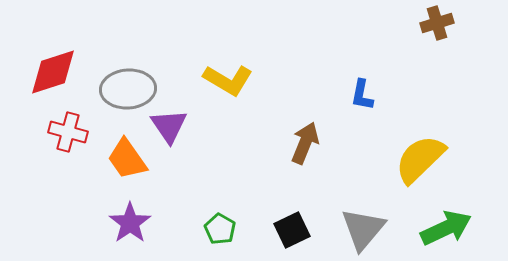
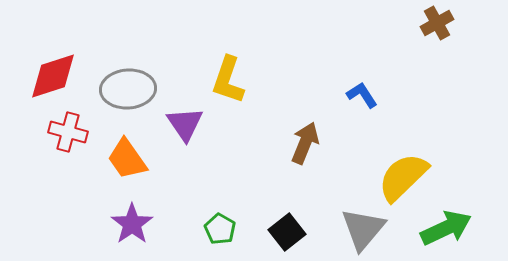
brown cross: rotated 12 degrees counterclockwise
red diamond: moved 4 px down
yellow L-shape: rotated 78 degrees clockwise
blue L-shape: rotated 136 degrees clockwise
purple triangle: moved 16 px right, 2 px up
yellow semicircle: moved 17 px left, 18 px down
purple star: moved 2 px right, 1 px down
black square: moved 5 px left, 2 px down; rotated 12 degrees counterclockwise
